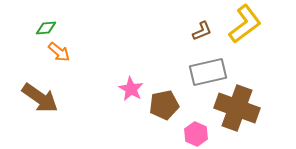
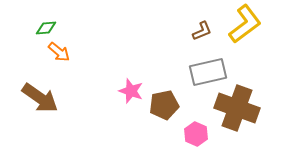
pink star: moved 2 px down; rotated 10 degrees counterclockwise
